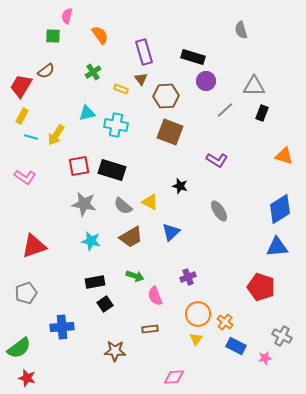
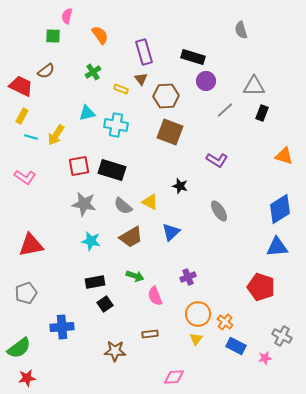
red trapezoid at (21, 86): rotated 85 degrees clockwise
red triangle at (34, 246): moved 3 px left, 1 px up; rotated 8 degrees clockwise
brown rectangle at (150, 329): moved 5 px down
red star at (27, 378): rotated 24 degrees counterclockwise
